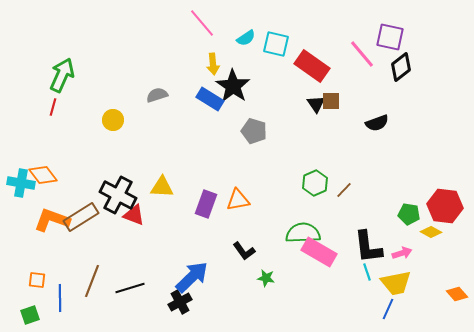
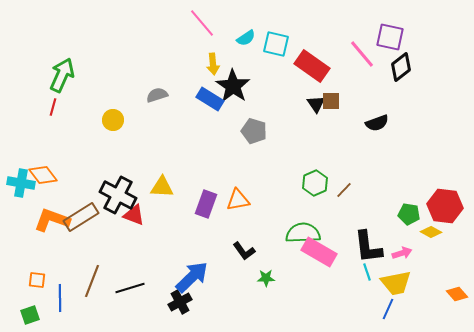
green star at (266, 278): rotated 12 degrees counterclockwise
